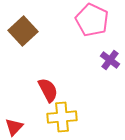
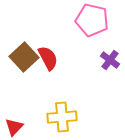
pink pentagon: rotated 12 degrees counterclockwise
brown square: moved 1 px right, 26 px down
red semicircle: moved 32 px up
